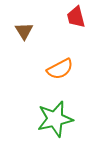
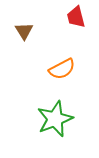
orange semicircle: moved 2 px right
green star: rotated 9 degrees counterclockwise
